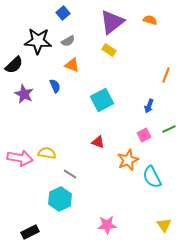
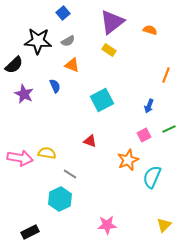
orange semicircle: moved 10 px down
red triangle: moved 8 px left, 1 px up
cyan semicircle: rotated 50 degrees clockwise
yellow triangle: rotated 21 degrees clockwise
